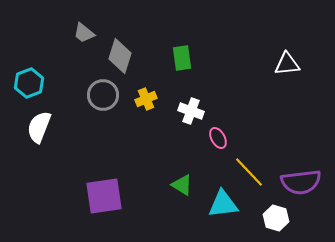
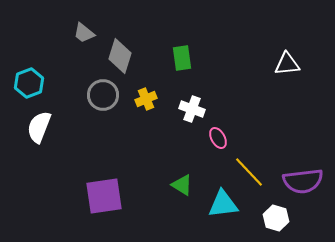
white cross: moved 1 px right, 2 px up
purple semicircle: moved 2 px right, 1 px up
